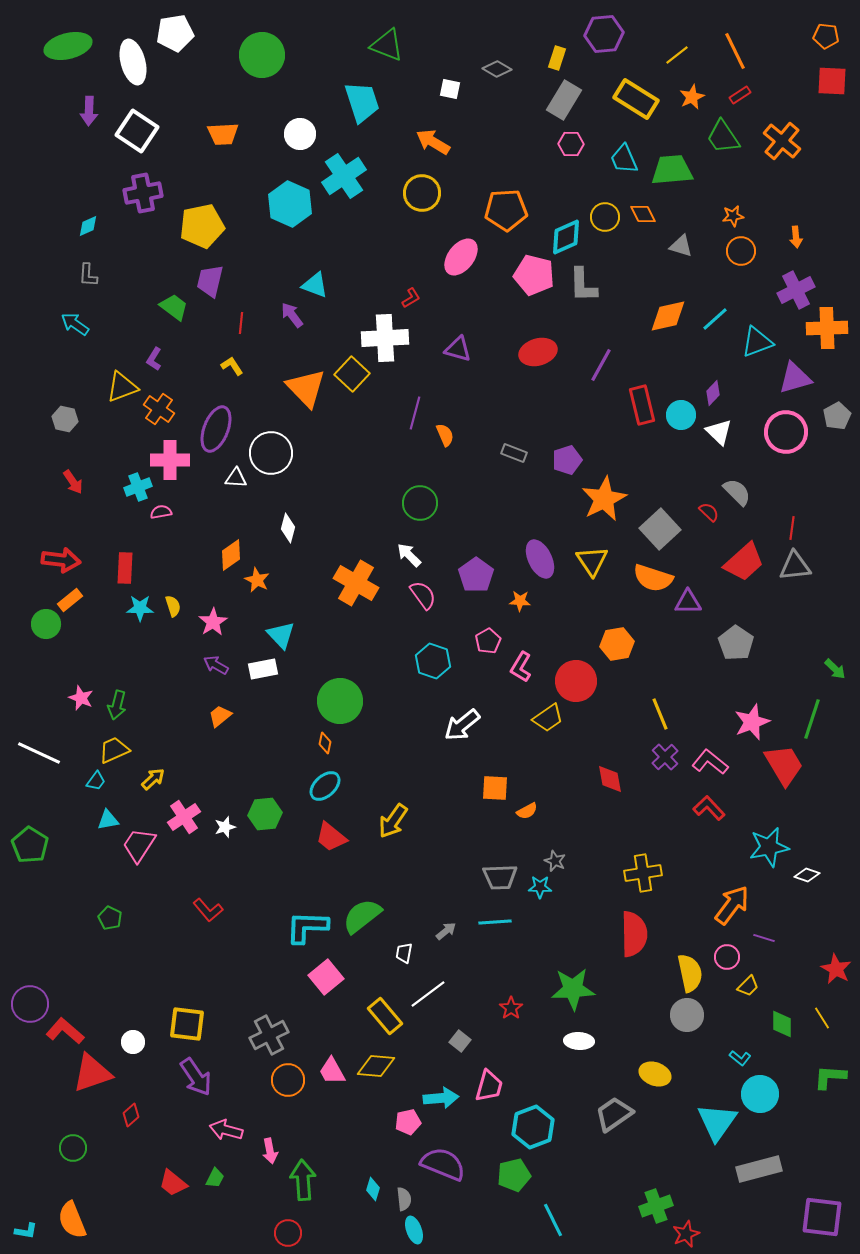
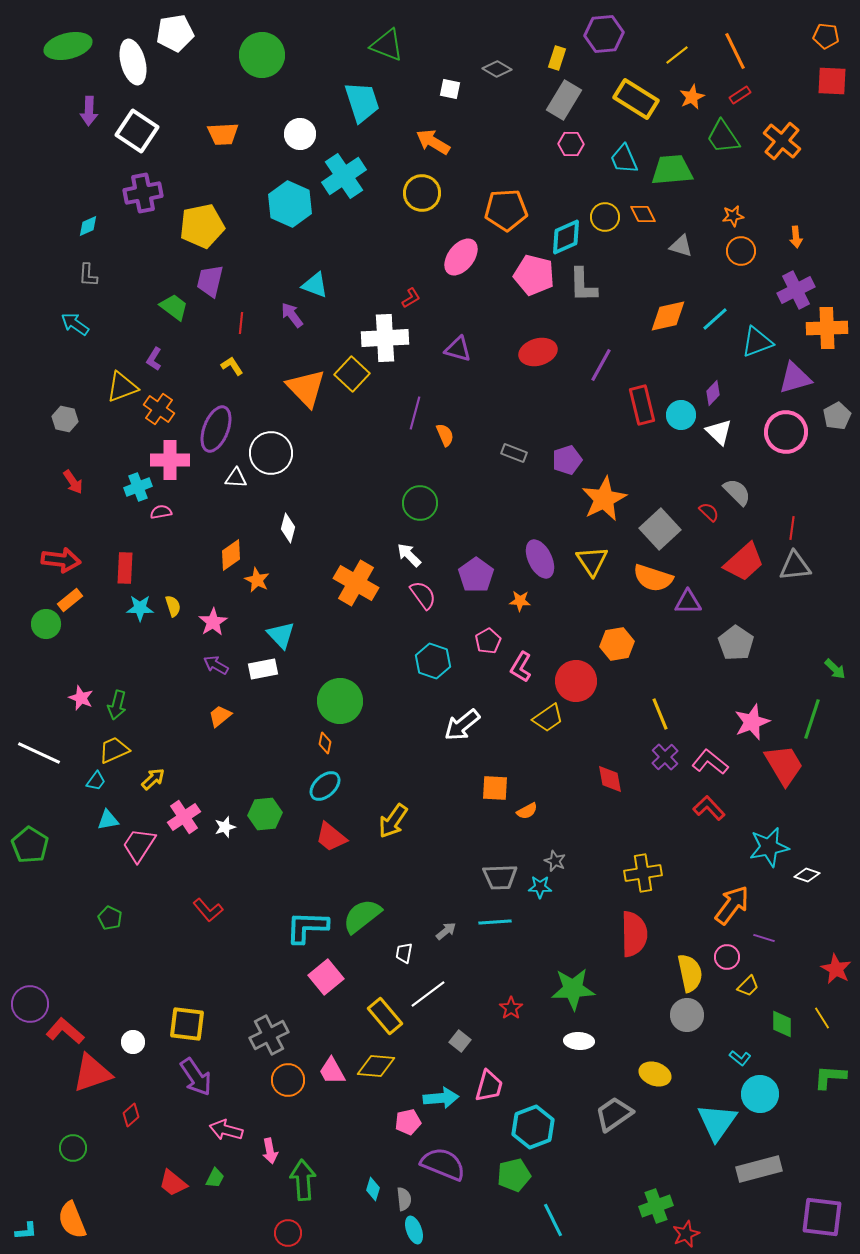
cyan L-shape at (26, 1231): rotated 15 degrees counterclockwise
